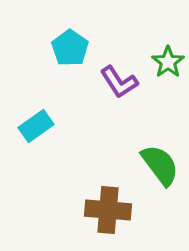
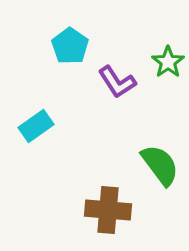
cyan pentagon: moved 2 px up
purple L-shape: moved 2 px left
